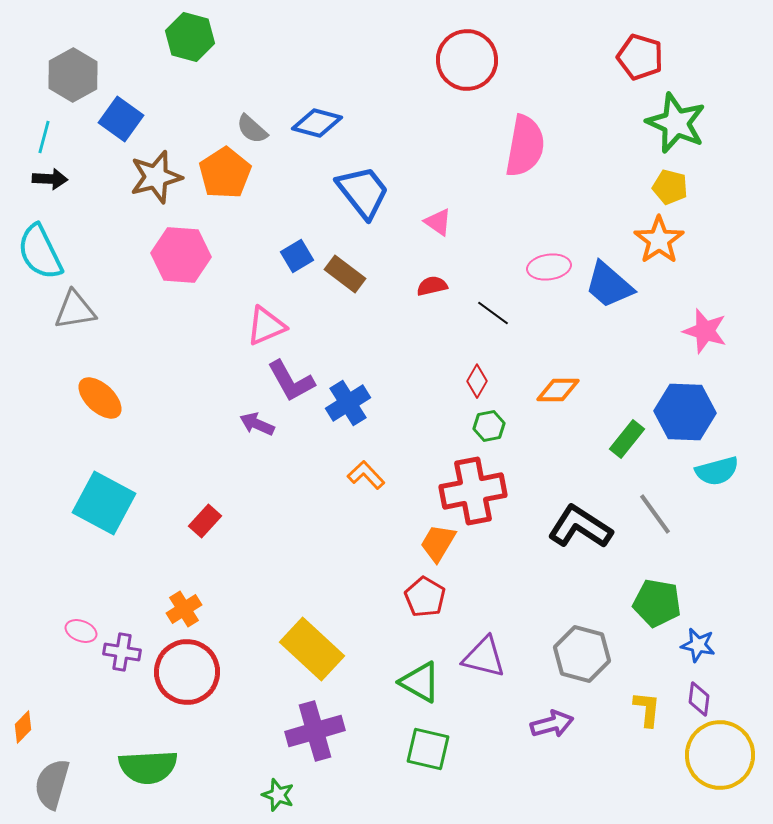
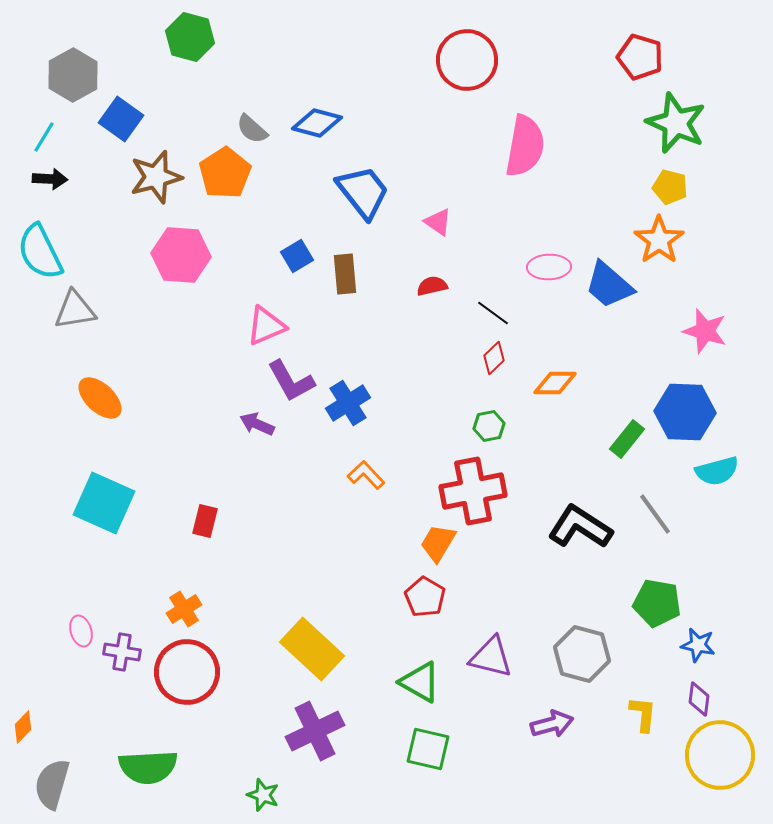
cyan line at (44, 137): rotated 16 degrees clockwise
pink ellipse at (549, 267): rotated 6 degrees clockwise
brown rectangle at (345, 274): rotated 48 degrees clockwise
red diamond at (477, 381): moved 17 px right, 23 px up; rotated 16 degrees clockwise
orange diamond at (558, 390): moved 3 px left, 7 px up
cyan square at (104, 503): rotated 4 degrees counterclockwise
red rectangle at (205, 521): rotated 28 degrees counterclockwise
pink ellipse at (81, 631): rotated 52 degrees clockwise
purple triangle at (484, 657): moved 7 px right
yellow L-shape at (647, 709): moved 4 px left, 5 px down
purple cross at (315, 731): rotated 10 degrees counterclockwise
green star at (278, 795): moved 15 px left
